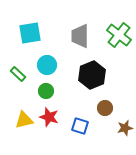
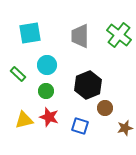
black hexagon: moved 4 px left, 10 px down
